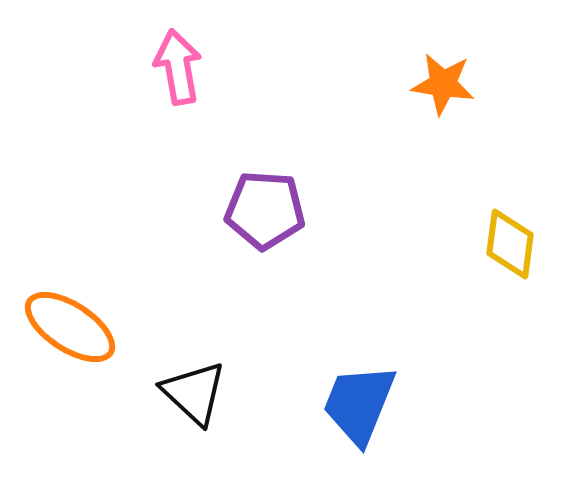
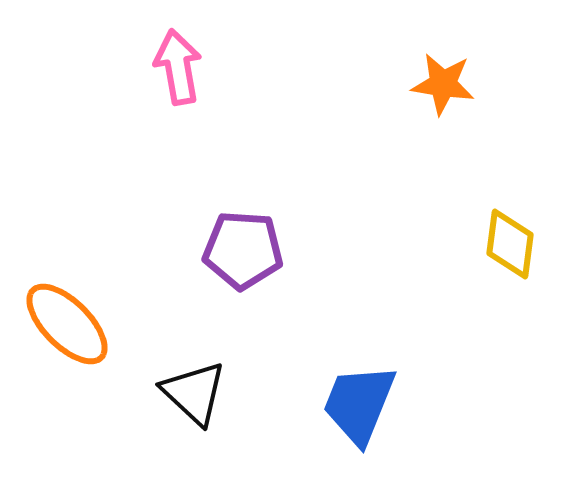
purple pentagon: moved 22 px left, 40 px down
orange ellipse: moved 3 px left, 3 px up; rotated 12 degrees clockwise
